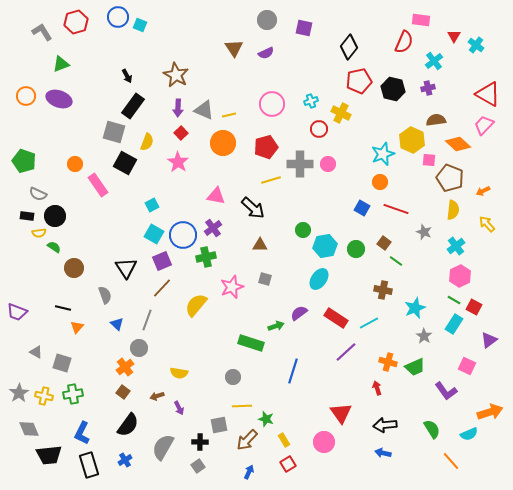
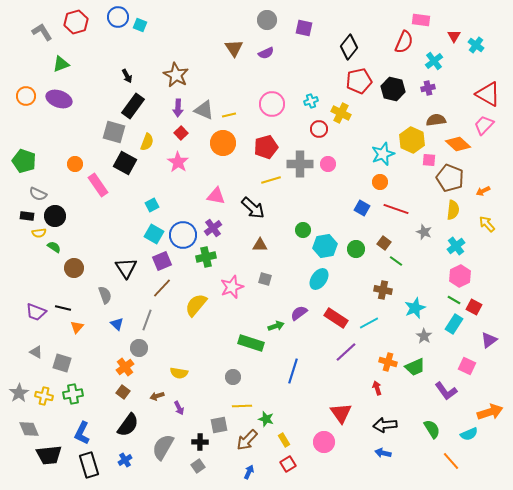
purple trapezoid at (17, 312): moved 19 px right
